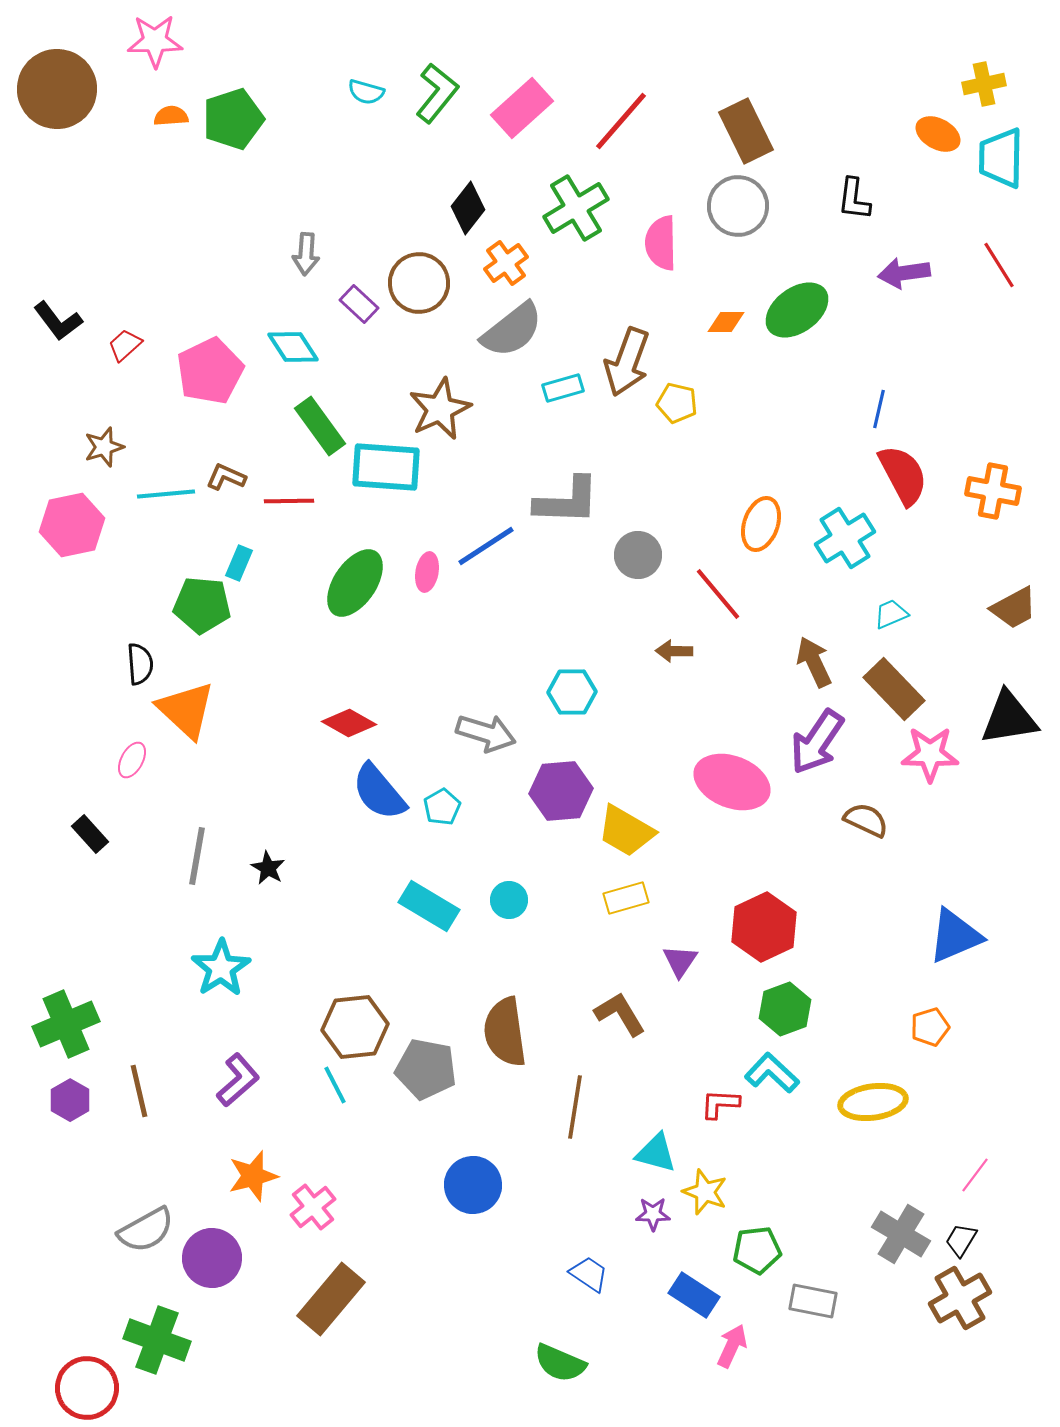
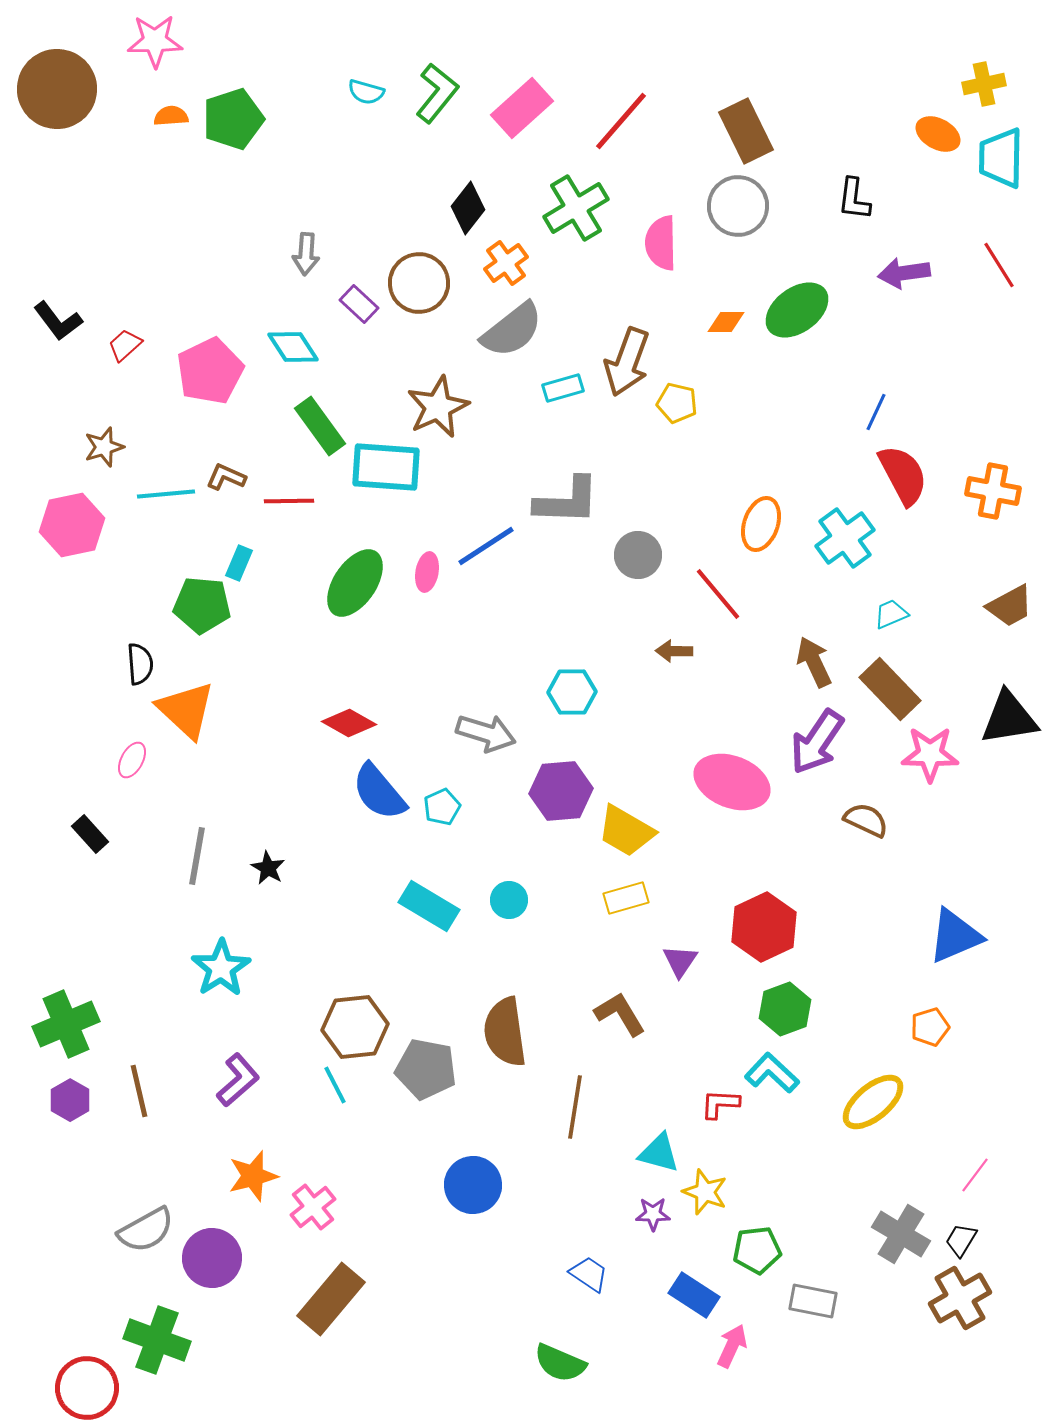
brown star at (440, 409): moved 2 px left, 2 px up
blue line at (879, 409): moved 3 px left, 3 px down; rotated 12 degrees clockwise
cyan cross at (845, 538): rotated 4 degrees counterclockwise
brown trapezoid at (1014, 608): moved 4 px left, 2 px up
brown rectangle at (894, 689): moved 4 px left
cyan pentagon at (442, 807): rotated 6 degrees clockwise
yellow ellipse at (873, 1102): rotated 32 degrees counterclockwise
cyan triangle at (656, 1153): moved 3 px right
